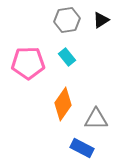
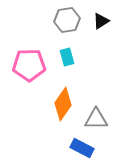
black triangle: moved 1 px down
cyan rectangle: rotated 24 degrees clockwise
pink pentagon: moved 1 px right, 2 px down
